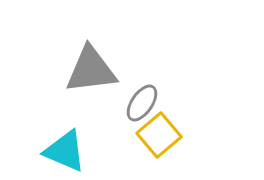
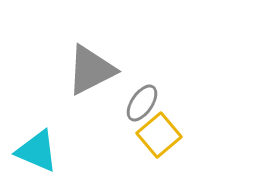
gray triangle: rotated 20 degrees counterclockwise
cyan triangle: moved 28 px left
